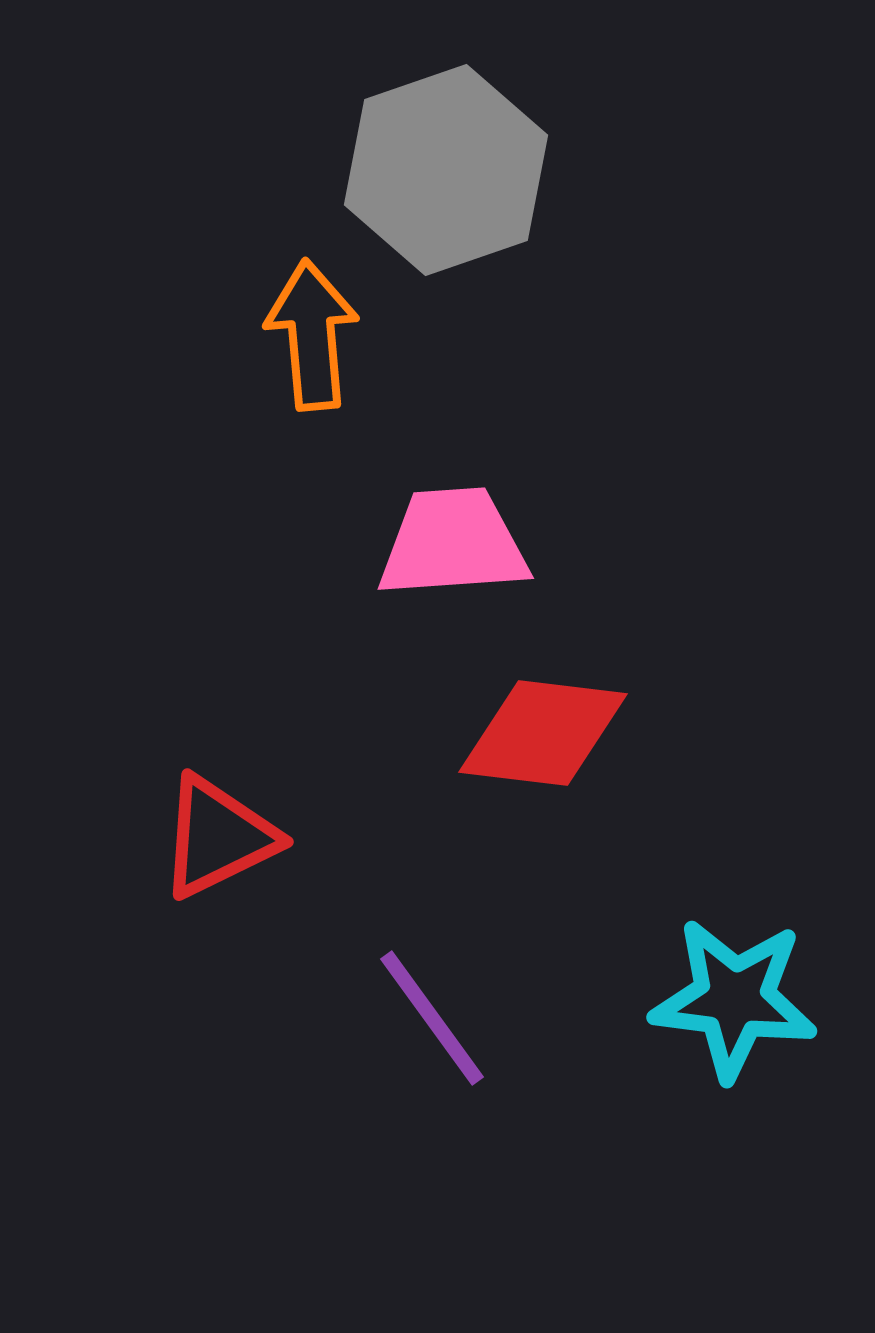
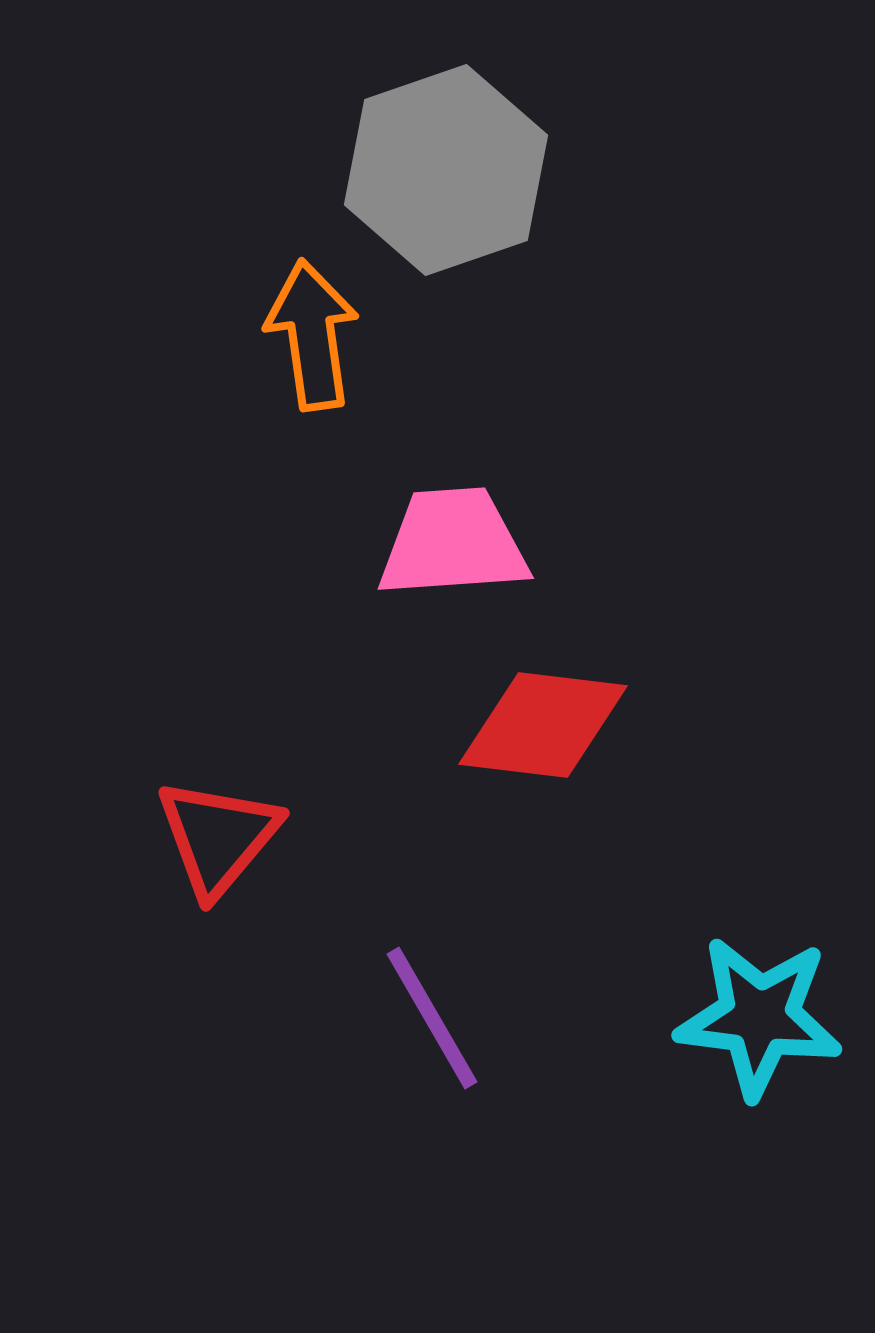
orange arrow: rotated 3 degrees counterclockwise
red diamond: moved 8 px up
red triangle: rotated 24 degrees counterclockwise
cyan star: moved 25 px right, 18 px down
purple line: rotated 6 degrees clockwise
